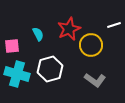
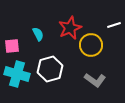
red star: moved 1 px right, 1 px up
